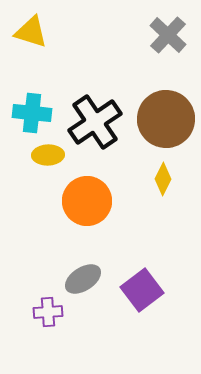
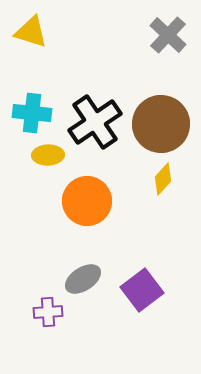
brown circle: moved 5 px left, 5 px down
yellow diamond: rotated 16 degrees clockwise
